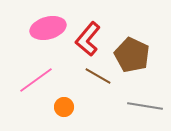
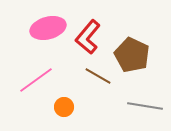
red L-shape: moved 2 px up
